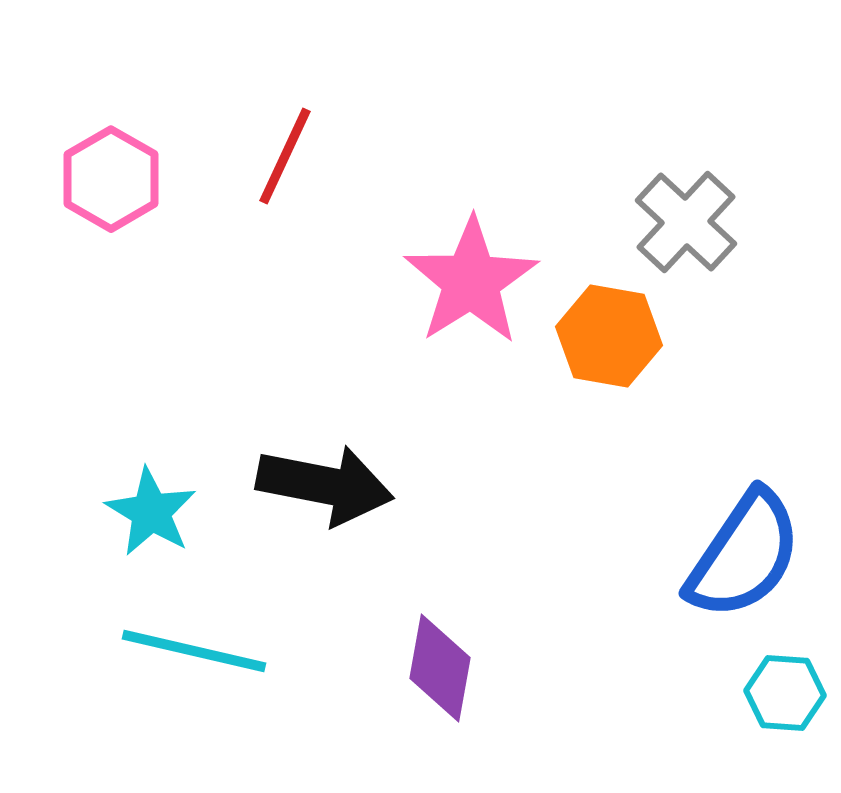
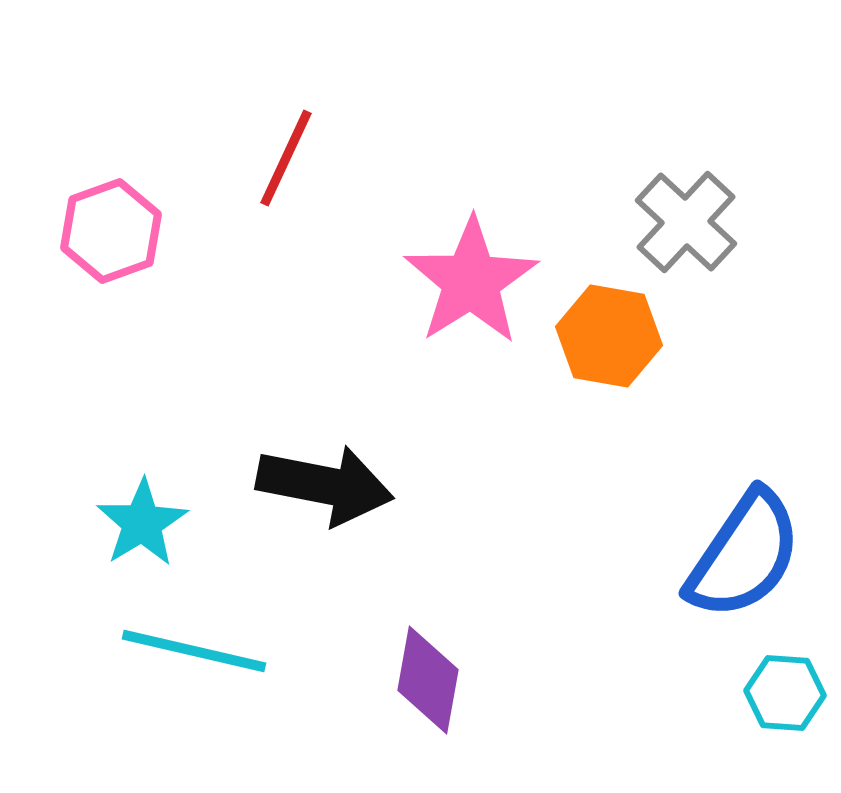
red line: moved 1 px right, 2 px down
pink hexagon: moved 52 px down; rotated 10 degrees clockwise
cyan star: moved 9 px left, 11 px down; rotated 10 degrees clockwise
purple diamond: moved 12 px left, 12 px down
